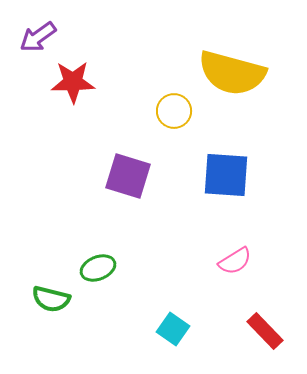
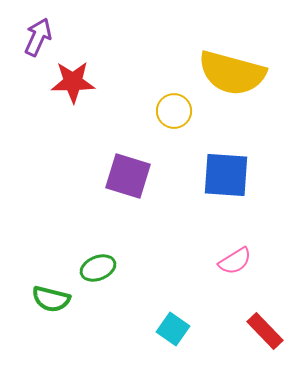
purple arrow: rotated 150 degrees clockwise
